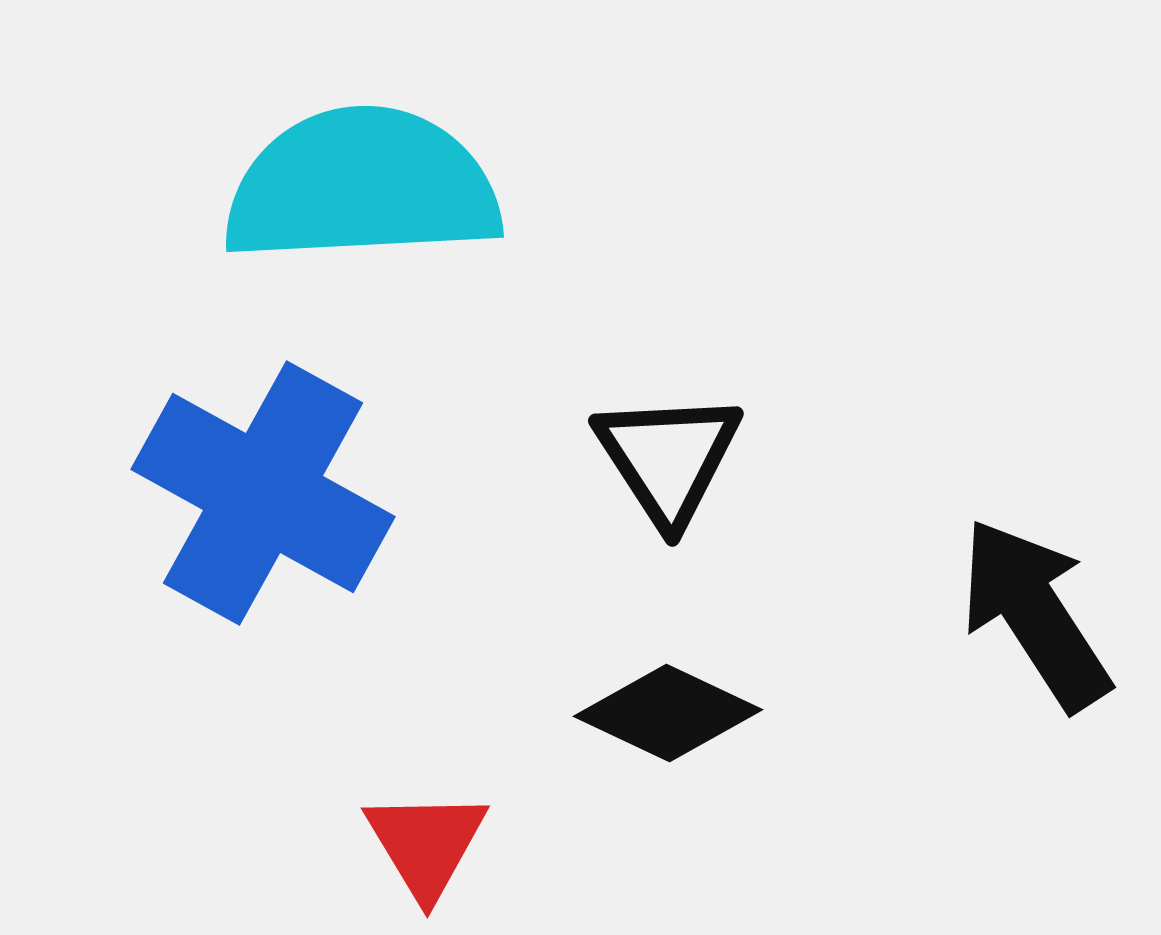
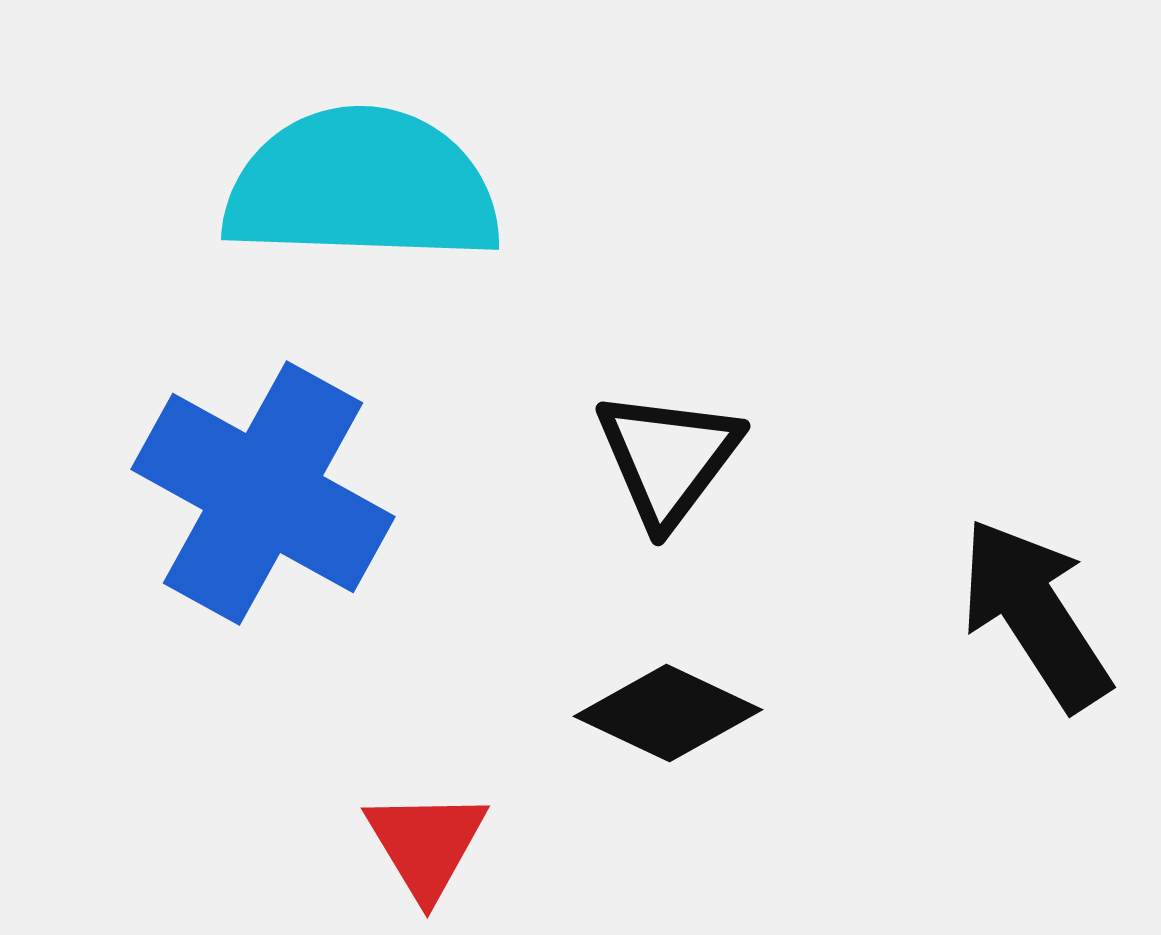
cyan semicircle: rotated 5 degrees clockwise
black triangle: rotated 10 degrees clockwise
